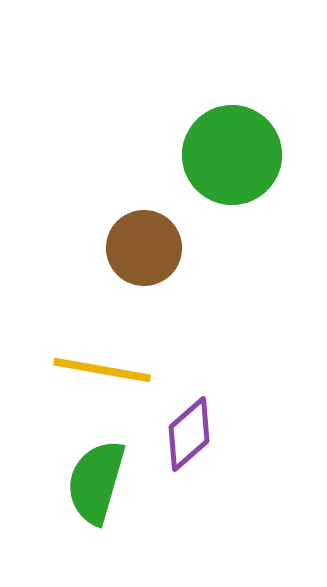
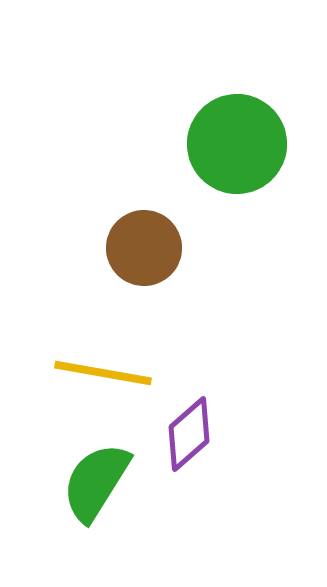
green circle: moved 5 px right, 11 px up
yellow line: moved 1 px right, 3 px down
green semicircle: rotated 16 degrees clockwise
